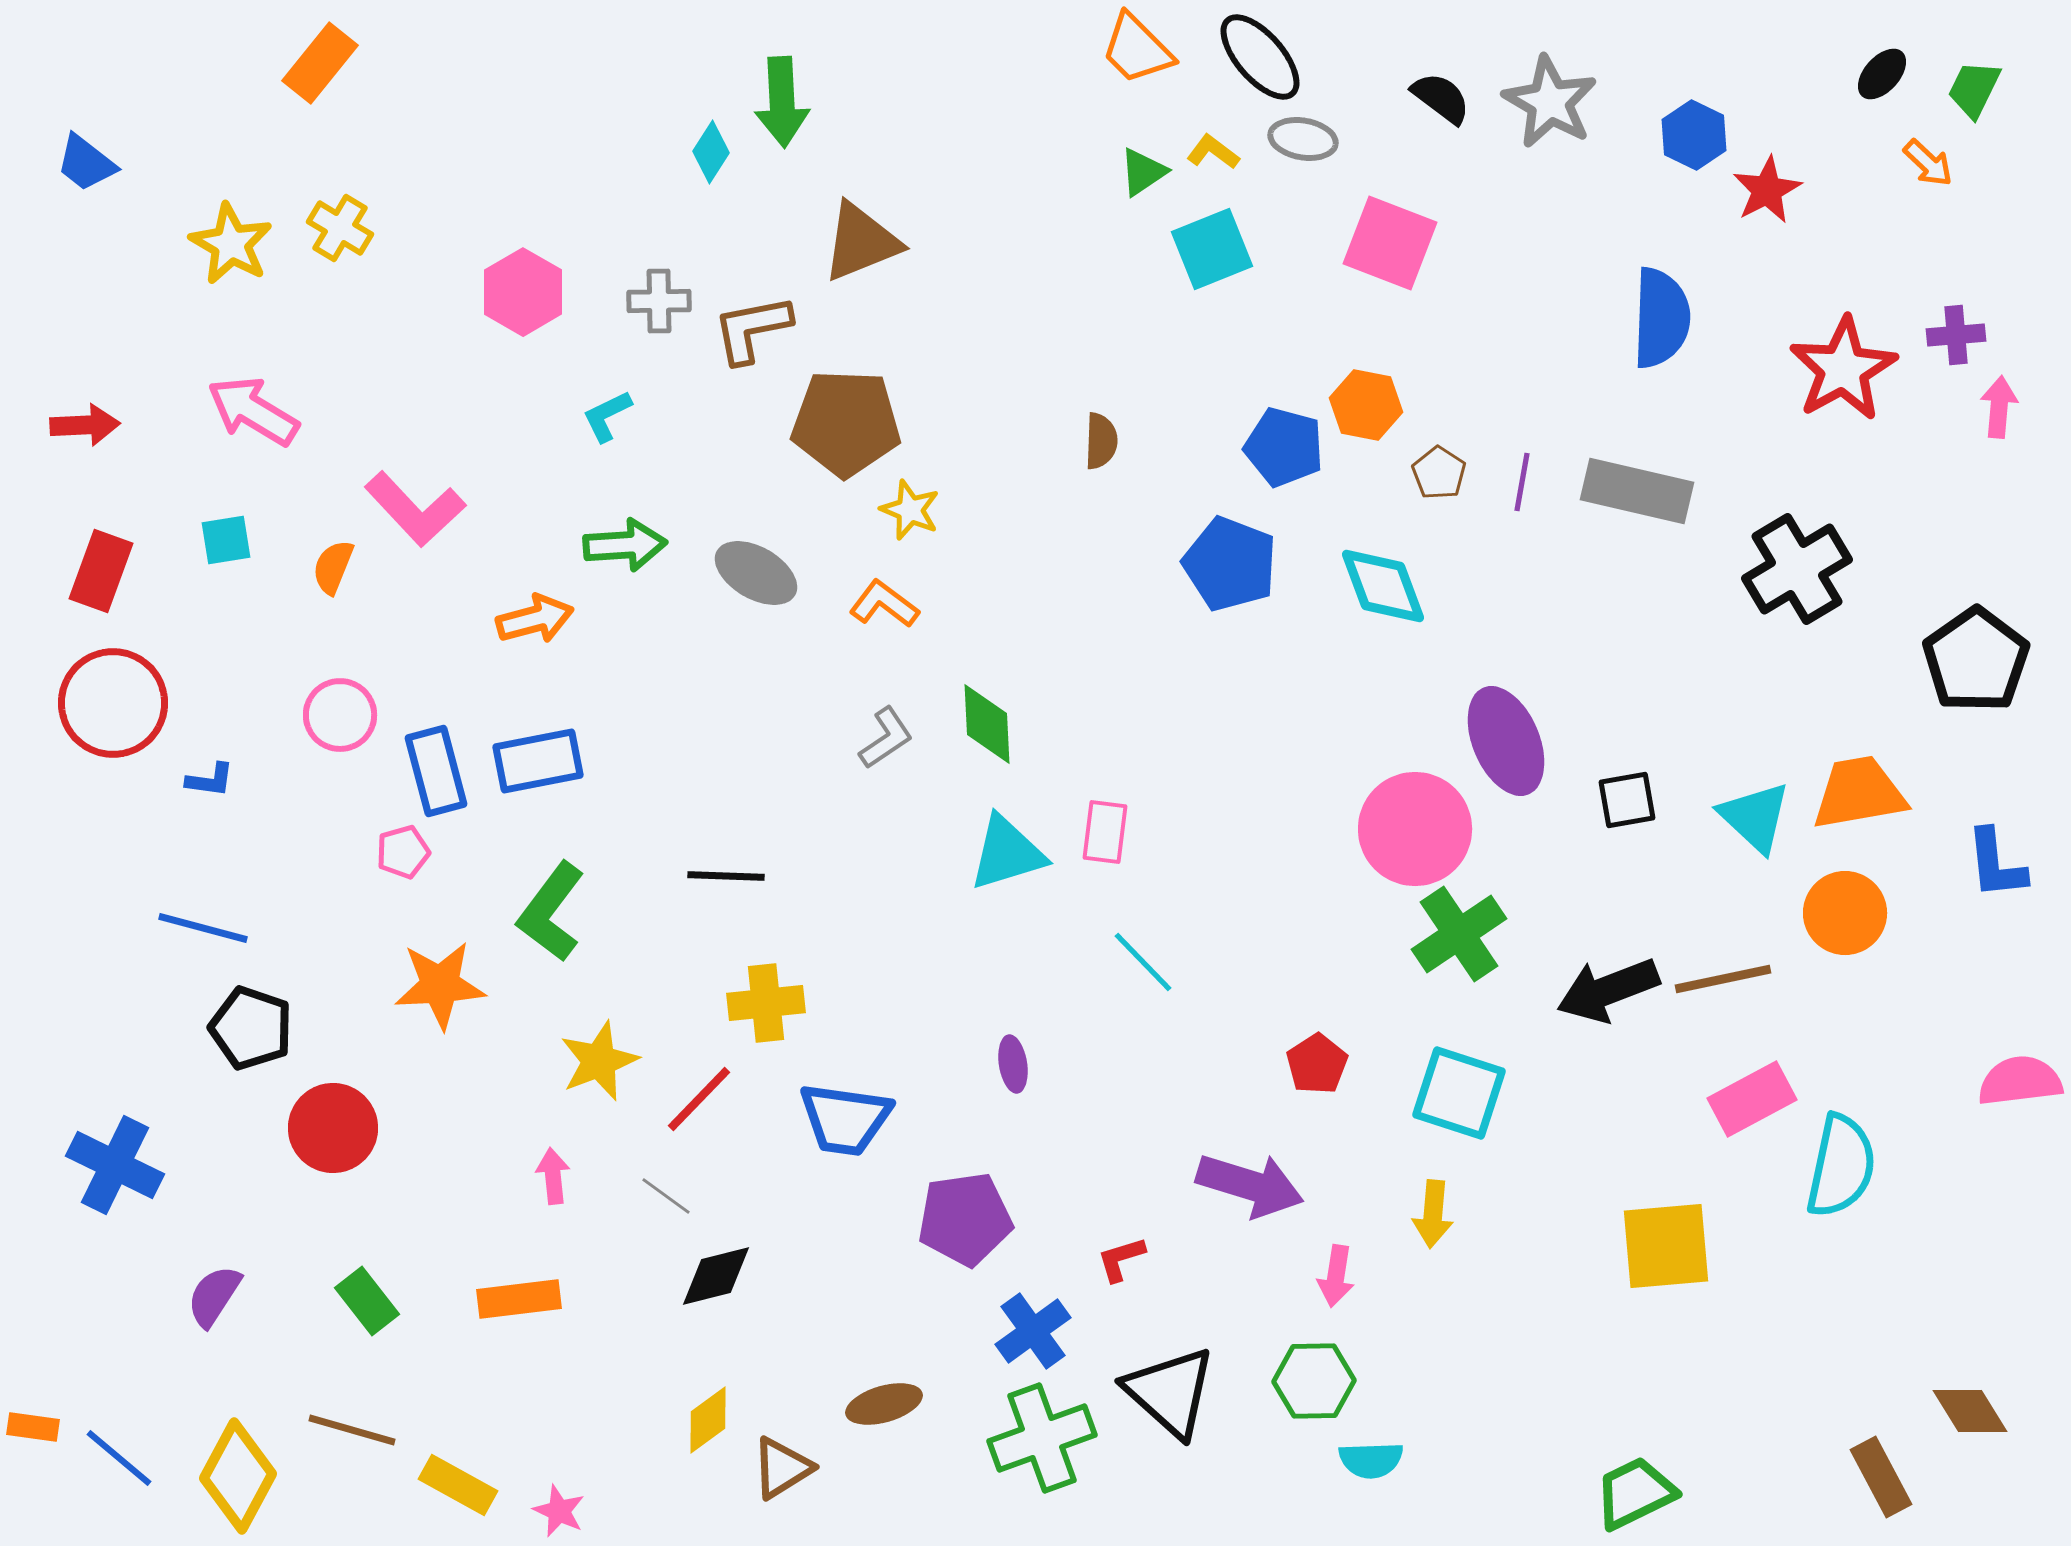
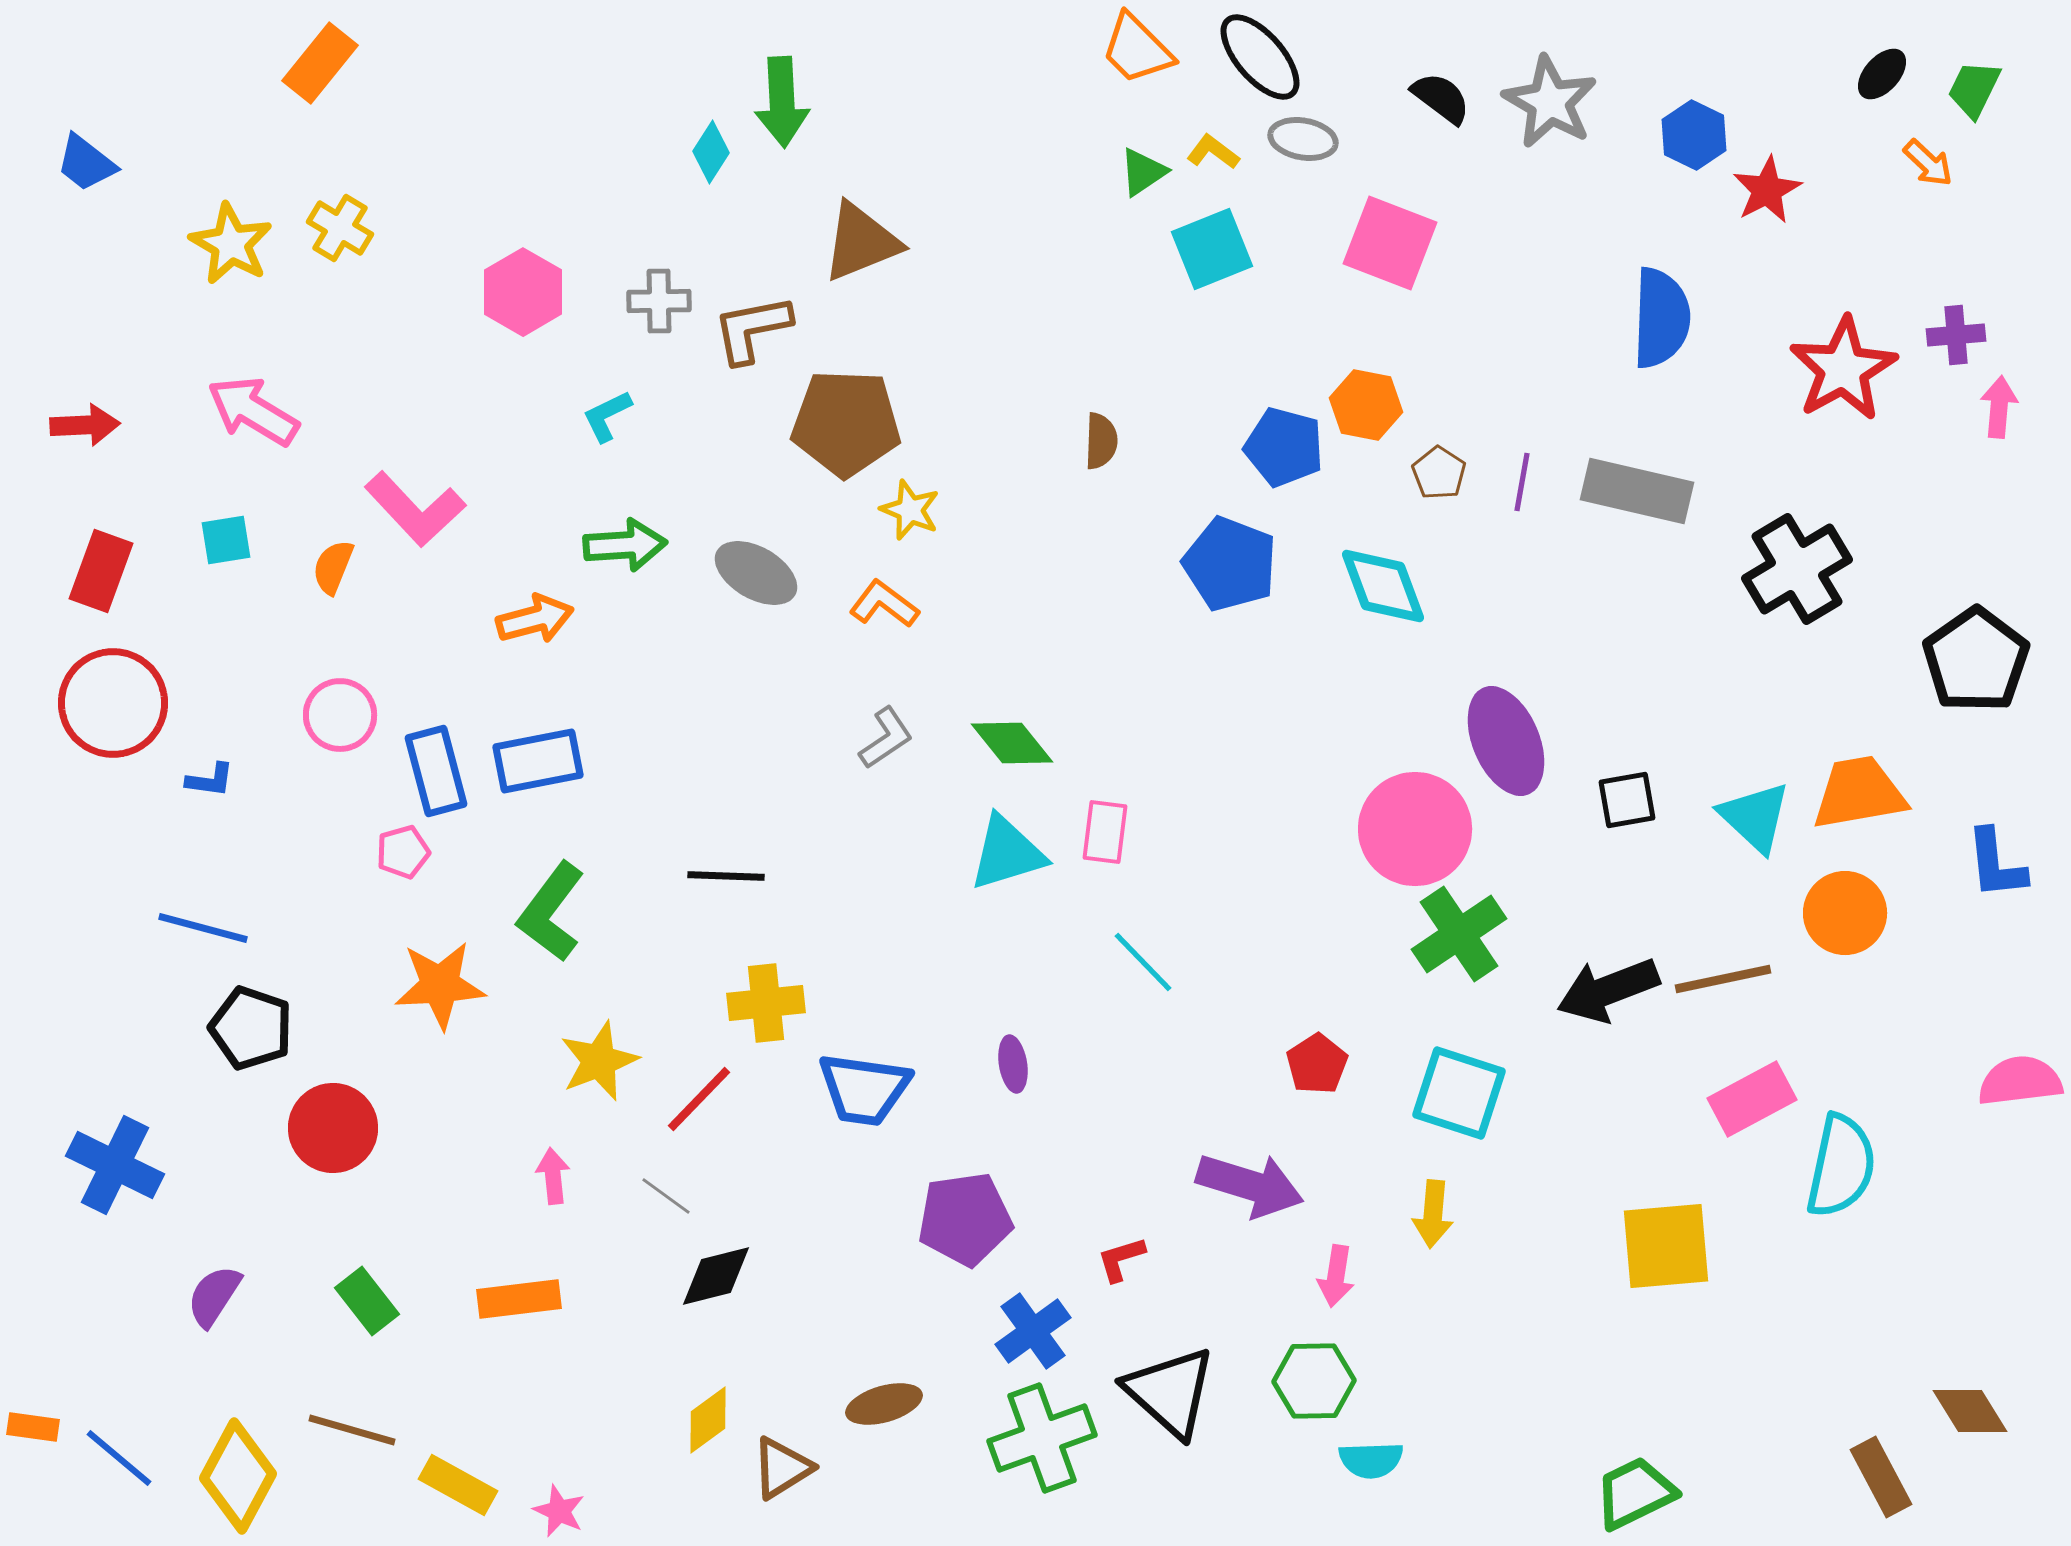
green diamond at (987, 724): moved 25 px right, 19 px down; rotated 36 degrees counterclockwise
blue trapezoid at (845, 1119): moved 19 px right, 30 px up
